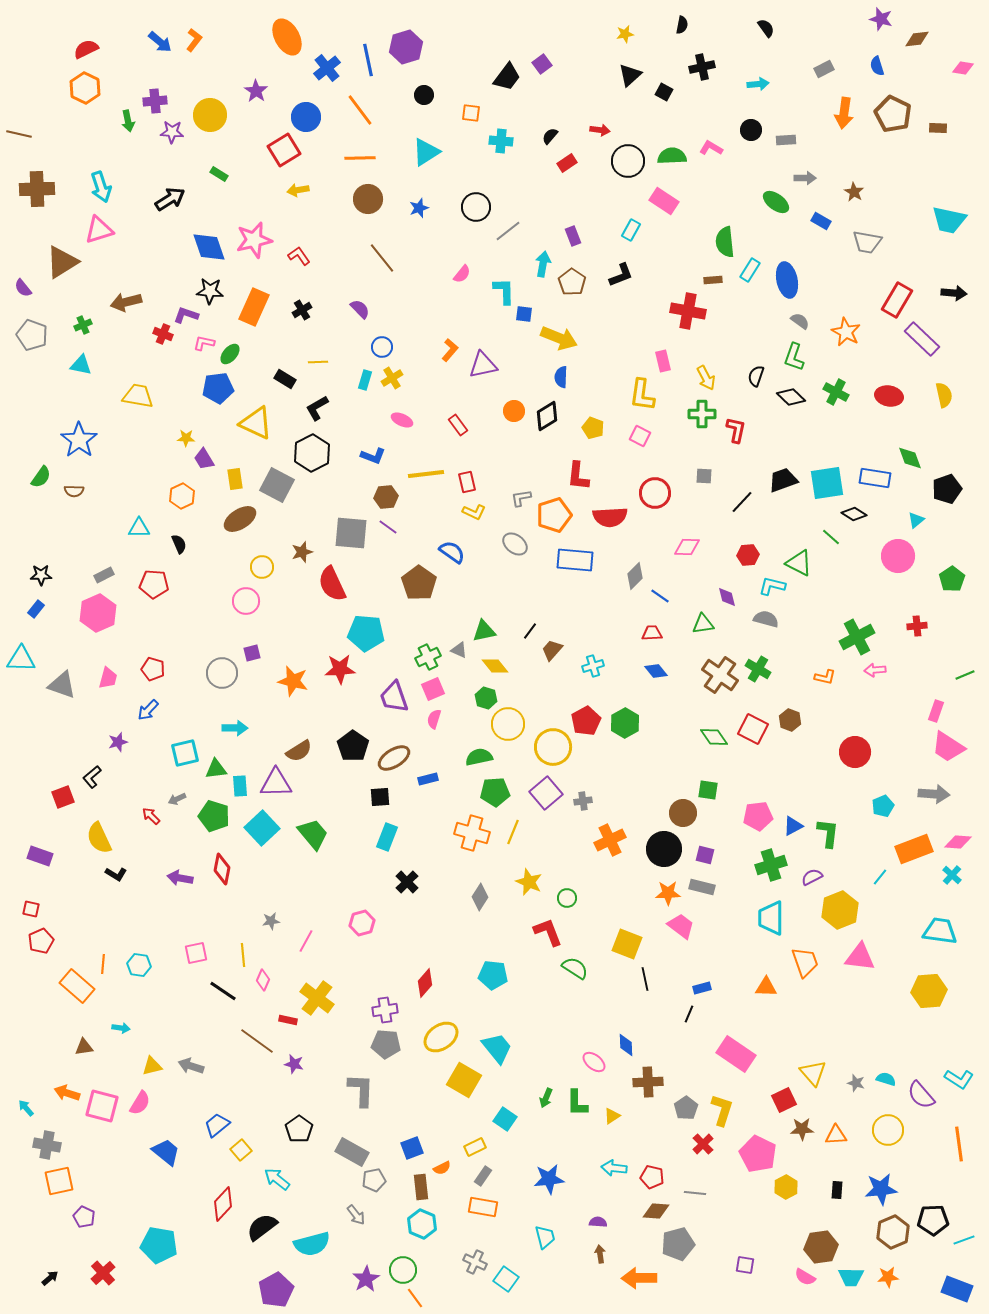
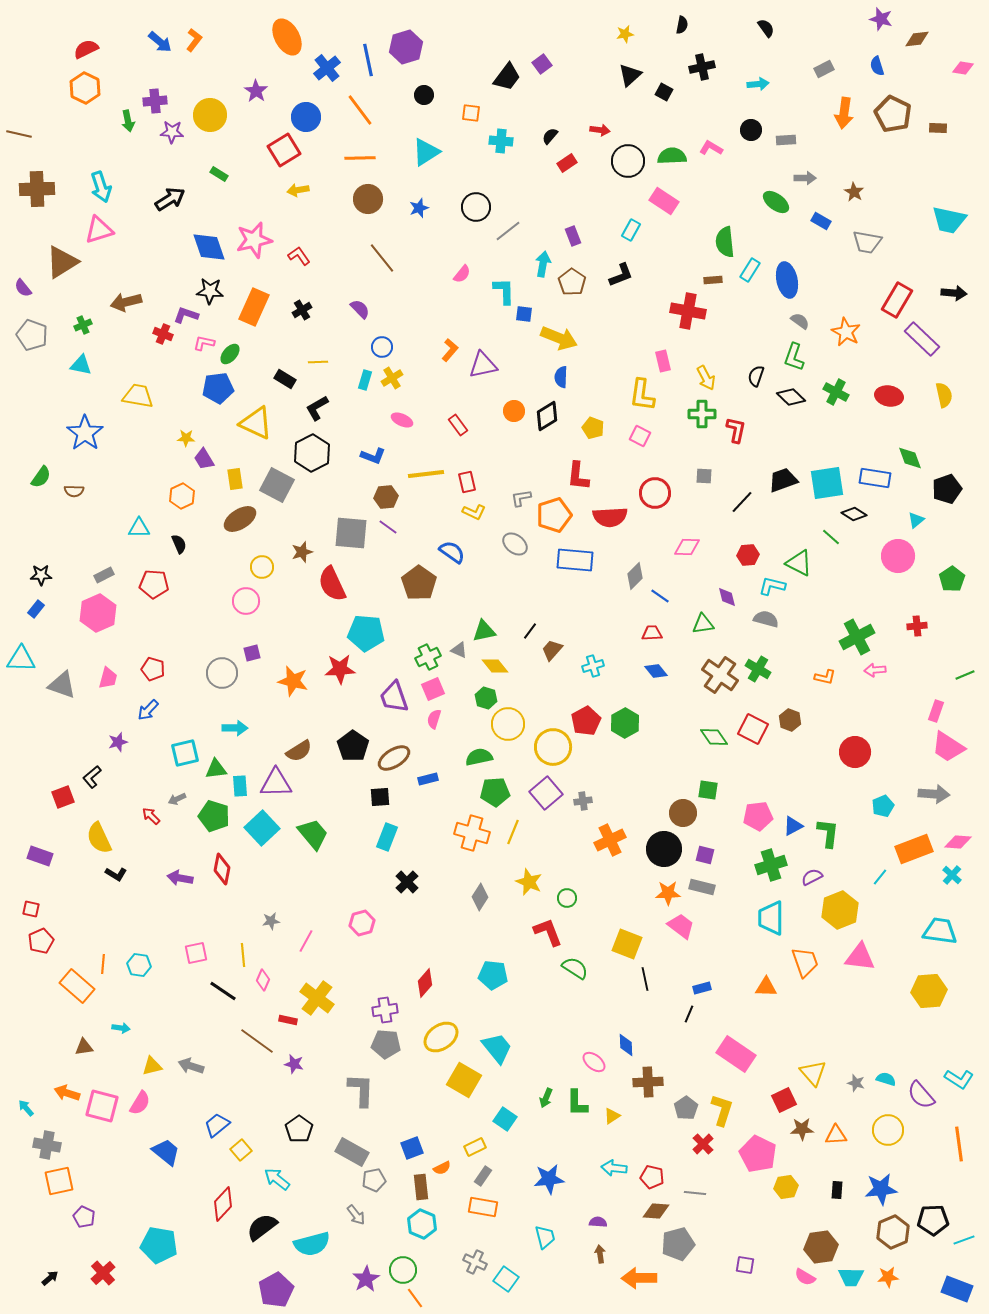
blue star at (79, 440): moved 6 px right, 7 px up
yellow hexagon at (786, 1187): rotated 20 degrees clockwise
